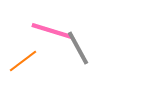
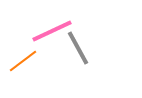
pink line: rotated 42 degrees counterclockwise
